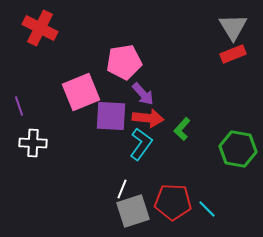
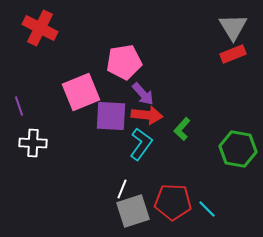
red arrow: moved 1 px left, 3 px up
